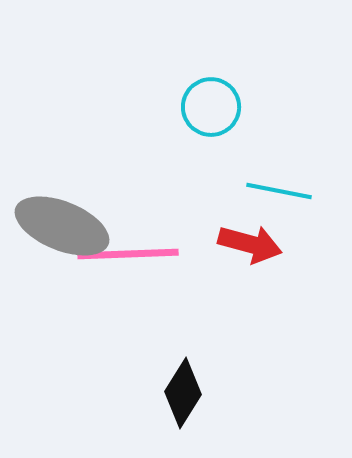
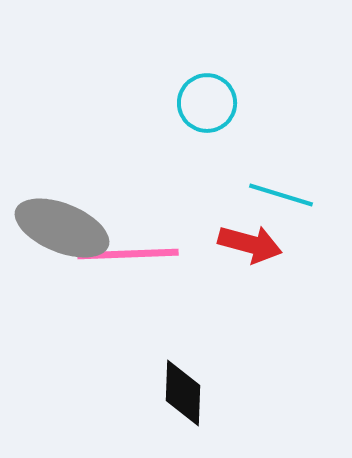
cyan circle: moved 4 px left, 4 px up
cyan line: moved 2 px right, 4 px down; rotated 6 degrees clockwise
gray ellipse: moved 2 px down
black diamond: rotated 30 degrees counterclockwise
